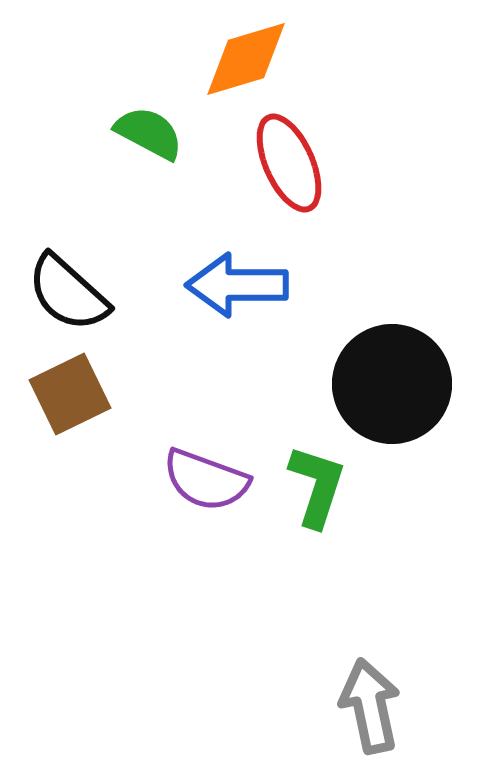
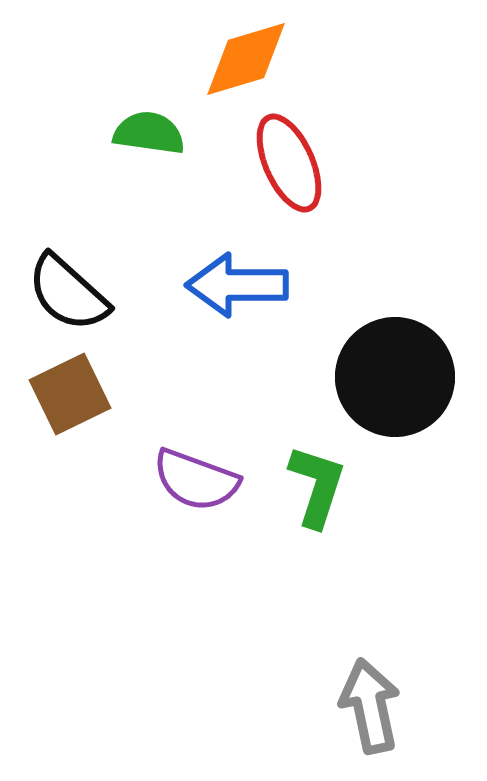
green semicircle: rotated 20 degrees counterclockwise
black circle: moved 3 px right, 7 px up
purple semicircle: moved 10 px left
